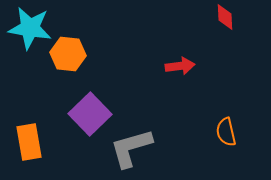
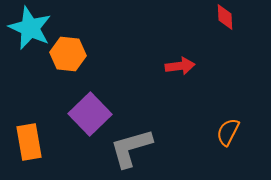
cyan star: rotated 15 degrees clockwise
orange semicircle: moved 2 px right; rotated 40 degrees clockwise
